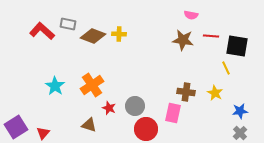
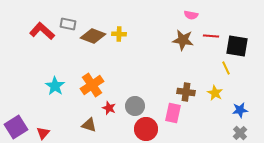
blue star: moved 1 px up
